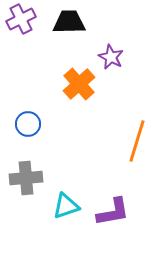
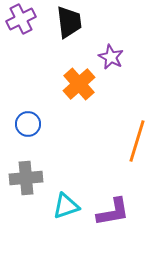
black trapezoid: rotated 84 degrees clockwise
